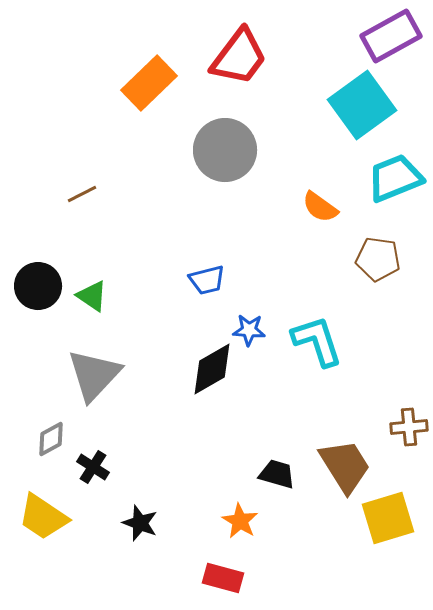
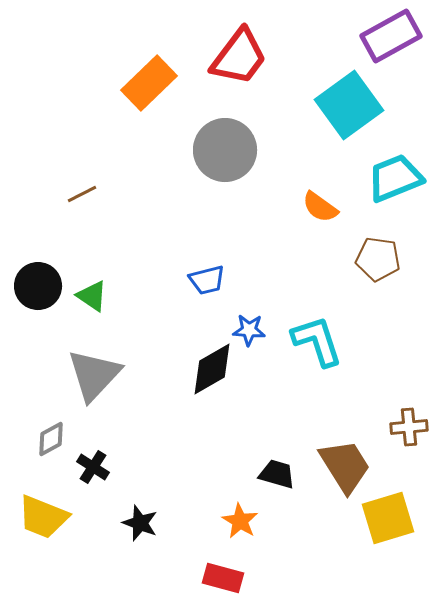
cyan square: moved 13 px left
yellow trapezoid: rotated 12 degrees counterclockwise
